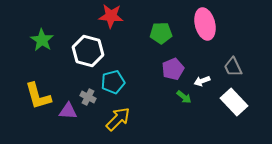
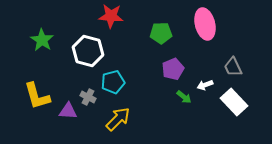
white arrow: moved 3 px right, 4 px down
yellow L-shape: moved 1 px left
